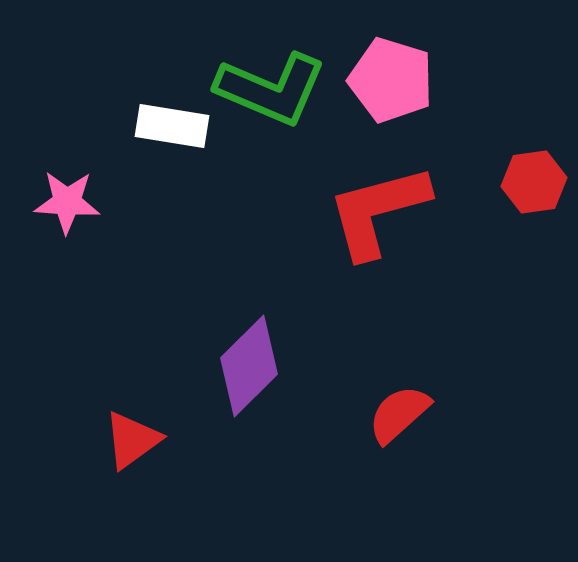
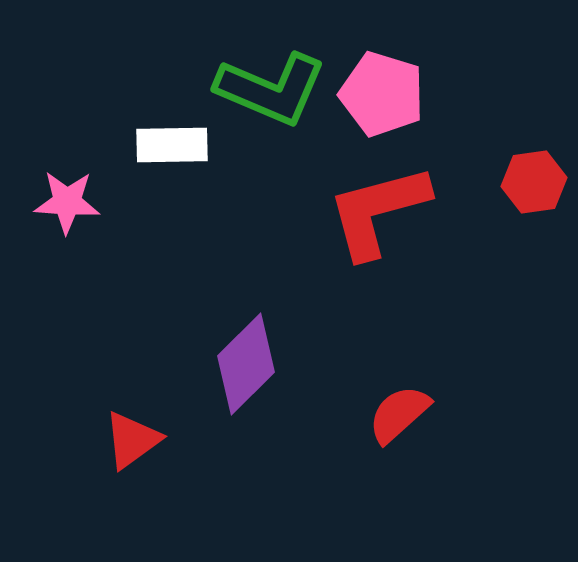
pink pentagon: moved 9 px left, 14 px down
white rectangle: moved 19 px down; rotated 10 degrees counterclockwise
purple diamond: moved 3 px left, 2 px up
